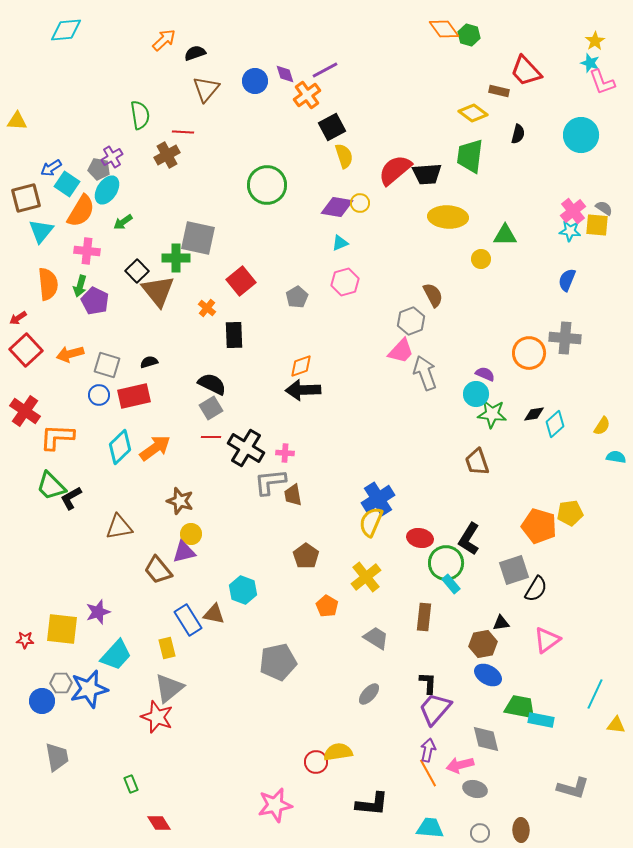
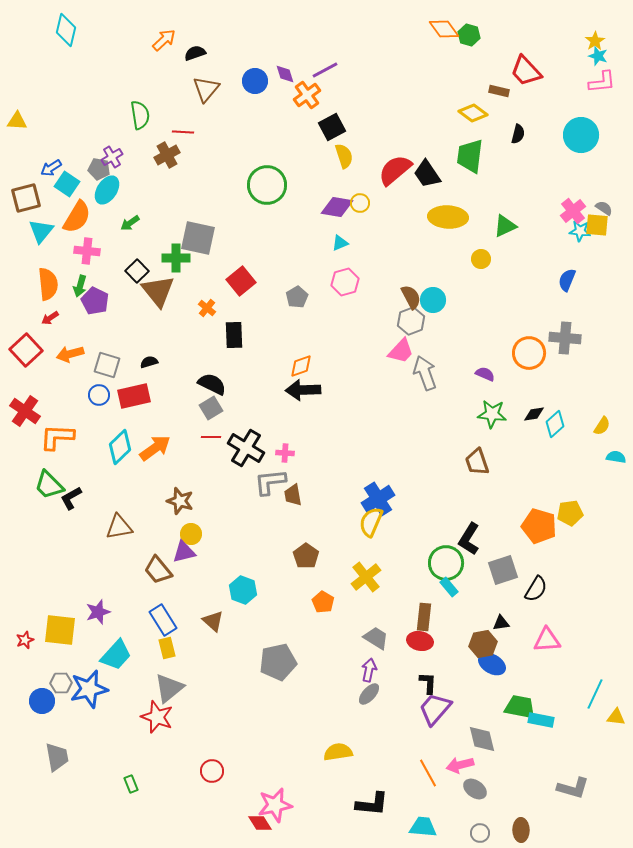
cyan diamond at (66, 30): rotated 72 degrees counterclockwise
cyan star at (590, 63): moved 8 px right, 7 px up
pink L-shape at (602, 82): rotated 76 degrees counterclockwise
black trapezoid at (427, 174): rotated 60 degrees clockwise
orange semicircle at (81, 211): moved 4 px left, 6 px down
green arrow at (123, 222): moved 7 px right, 1 px down
cyan star at (570, 231): moved 10 px right
green triangle at (505, 235): moved 9 px up; rotated 25 degrees counterclockwise
brown semicircle at (433, 295): moved 22 px left, 2 px down
red arrow at (18, 318): moved 32 px right
cyan circle at (476, 394): moved 43 px left, 94 px up
green trapezoid at (51, 486): moved 2 px left, 1 px up
red ellipse at (420, 538): moved 103 px down
gray square at (514, 570): moved 11 px left
cyan rectangle at (451, 584): moved 2 px left, 3 px down
orange pentagon at (327, 606): moved 4 px left, 4 px up
brown triangle at (214, 614): moved 1 px left, 7 px down; rotated 30 degrees clockwise
blue rectangle at (188, 620): moved 25 px left
yellow square at (62, 629): moved 2 px left, 1 px down
red star at (25, 640): rotated 24 degrees counterclockwise
pink triangle at (547, 640): rotated 32 degrees clockwise
blue ellipse at (488, 675): moved 4 px right, 11 px up
yellow triangle at (616, 725): moved 8 px up
gray diamond at (486, 739): moved 4 px left
purple arrow at (428, 750): moved 59 px left, 80 px up
red circle at (316, 762): moved 104 px left, 9 px down
gray ellipse at (475, 789): rotated 20 degrees clockwise
red diamond at (159, 823): moved 101 px right
cyan trapezoid at (430, 828): moved 7 px left, 1 px up
